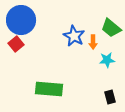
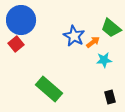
orange arrow: rotated 128 degrees counterclockwise
cyan star: moved 3 px left
green rectangle: rotated 36 degrees clockwise
